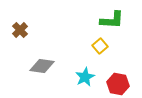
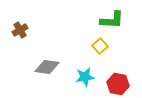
brown cross: rotated 14 degrees clockwise
gray diamond: moved 5 px right, 1 px down
cyan star: rotated 18 degrees clockwise
